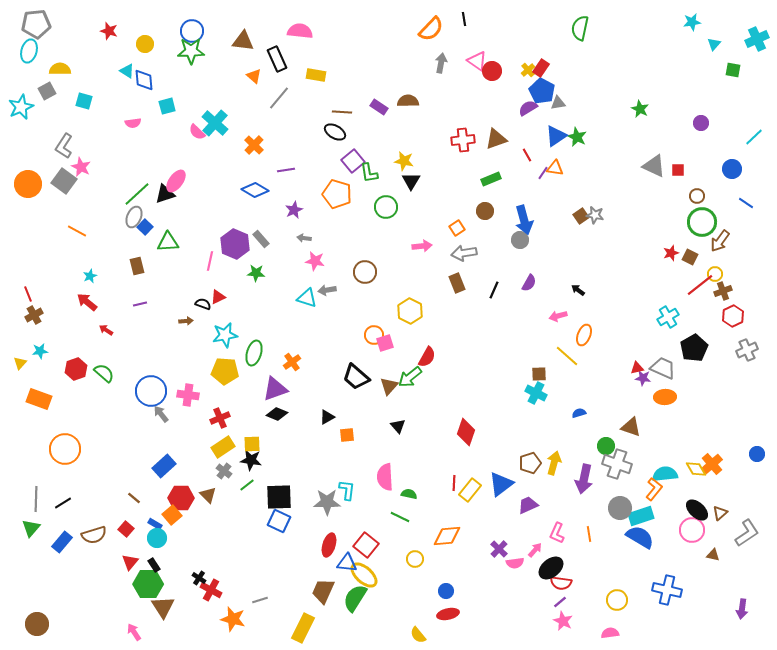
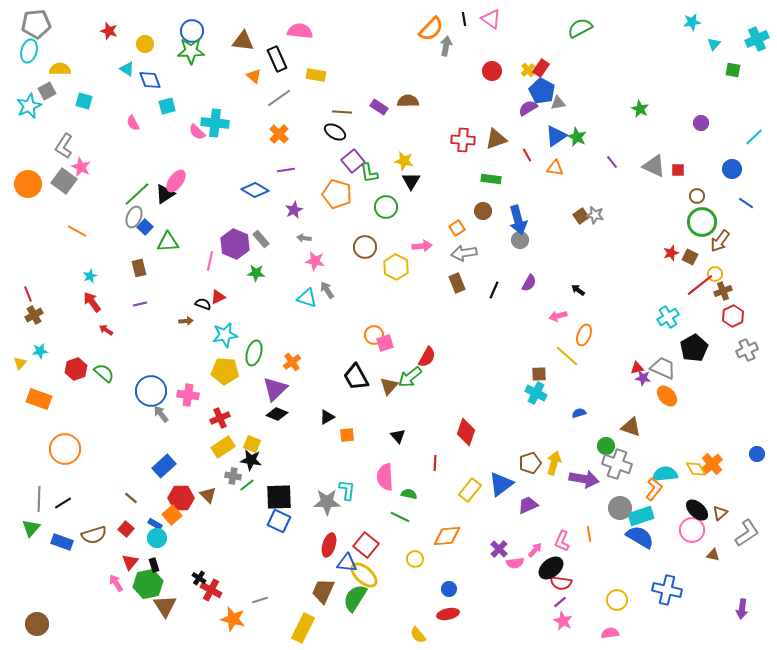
green semicircle at (580, 28): rotated 50 degrees clockwise
pink triangle at (477, 61): moved 14 px right, 42 px up
gray arrow at (441, 63): moved 5 px right, 17 px up
cyan triangle at (127, 71): moved 2 px up
blue diamond at (144, 80): moved 6 px right; rotated 15 degrees counterclockwise
gray line at (279, 98): rotated 15 degrees clockwise
cyan star at (21, 107): moved 8 px right, 1 px up
pink semicircle at (133, 123): rotated 70 degrees clockwise
cyan cross at (215, 123): rotated 36 degrees counterclockwise
red cross at (463, 140): rotated 10 degrees clockwise
orange cross at (254, 145): moved 25 px right, 11 px up
purple line at (543, 173): moved 69 px right, 11 px up; rotated 72 degrees counterclockwise
green rectangle at (491, 179): rotated 30 degrees clockwise
black triangle at (165, 194): rotated 15 degrees counterclockwise
brown circle at (485, 211): moved 2 px left
blue arrow at (524, 220): moved 6 px left
brown rectangle at (137, 266): moved 2 px right, 2 px down
brown circle at (365, 272): moved 25 px up
gray arrow at (327, 290): rotated 66 degrees clockwise
red arrow at (87, 302): moved 5 px right; rotated 15 degrees clockwise
yellow hexagon at (410, 311): moved 14 px left, 44 px up
black trapezoid at (356, 377): rotated 20 degrees clockwise
purple triangle at (275, 389): rotated 24 degrees counterclockwise
orange ellipse at (665, 397): moved 2 px right, 1 px up; rotated 50 degrees clockwise
black triangle at (398, 426): moved 10 px down
yellow square at (252, 444): rotated 24 degrees clockwise
gray cross at (224, 471): moved 9 px right, 5 px down; rotated 28 degrees counterclockwise
purple arrow at (584, 479): rotated 92 degrees counterclockwise
red line at (454, 483): moved 19 px left, 20 px up
brown line at (134, 498): moved 3 px left
gray line at (36, 499): moved 3 px right
pink L-shape at (557, 533): moved 5 px right, 8 px down
blue rectangle at (62, 542): rotated 70 degrees clockwise
black rectangle at (154, 565): rotated 16 degrees clockwise
green hexagon at (148, 584): rotated 12 degrees counterclockwise
blue circle at (446, 591): moved 3 px right, 2 px up
brown triangle at (163, 607): moved 2 px right, 1 px up
pink arrow at (134, 632): moved 18 px left, 49 px up
